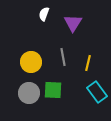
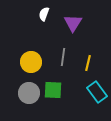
gray line: rotated 18 degrees clockwise
